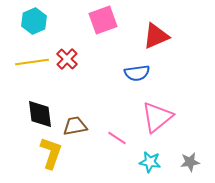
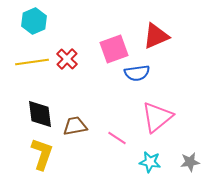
pink square: moved 11 px right, 29 px down
yellow L-shape: moved 9 px left, 1 px down
